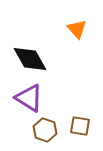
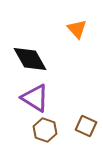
purple triangle: moved 6 px right
brown square: moved 6 px right; rotated 15 degrees clockwise
